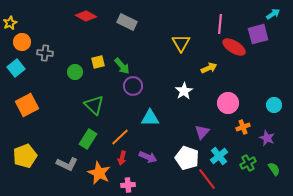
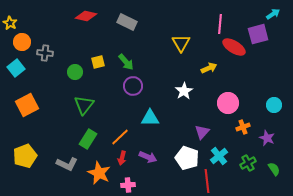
red diamond: rotated 15 degrees counterclockwise
yellow star: rotated 16 degrees counterclockwise
green arrow: moved 4 px right, 4 px up
green triangle: moved 10 px left; rotated 25 degrees clockwise
red line: moved 2 px down; rotated 30 degrees clockwise
